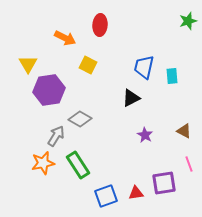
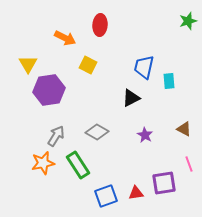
cyan rectangle: moved 3 px left, 5 px down
gray diamond: moved 17 px right, 13 px down
brown triangle: moved 2 px up
